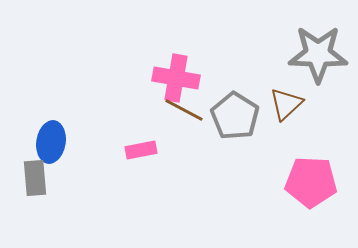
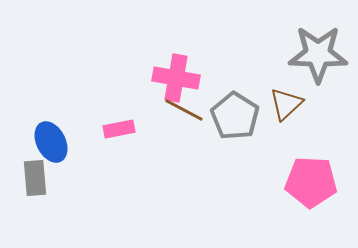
blue ellipse: rotated 36 degrees counterclockwise
pink rectangle: moved 22 px left, 21 px up
